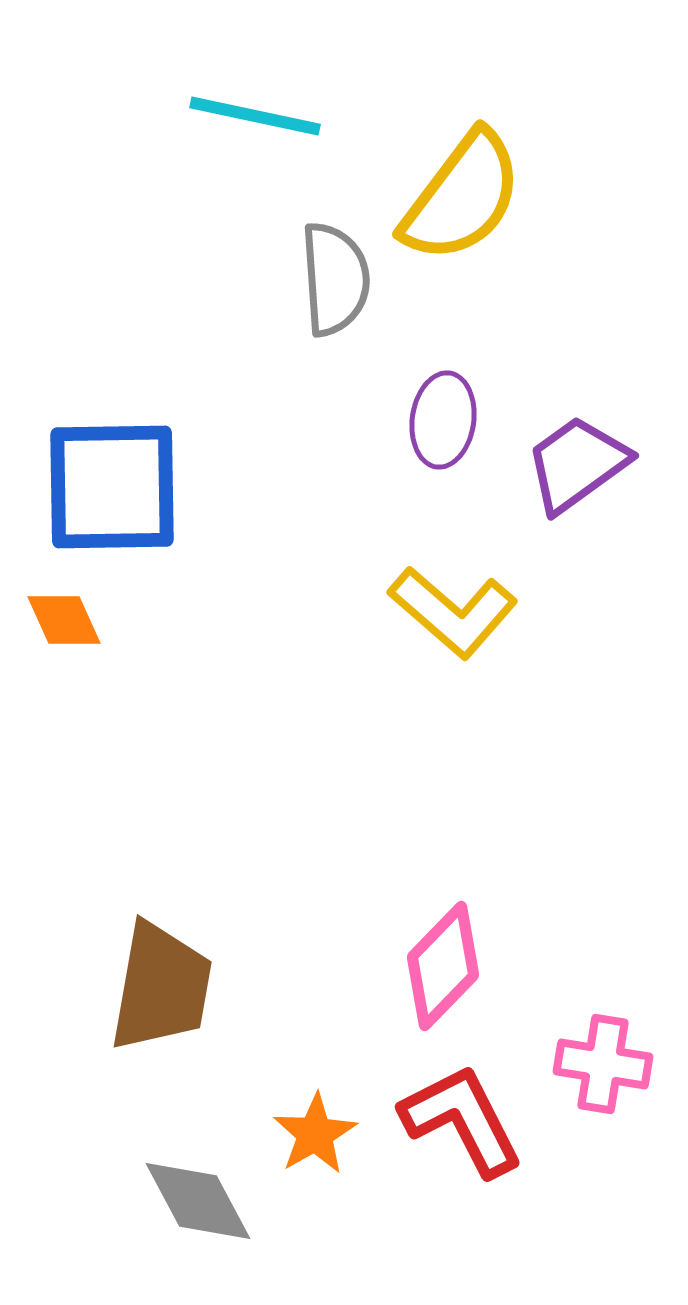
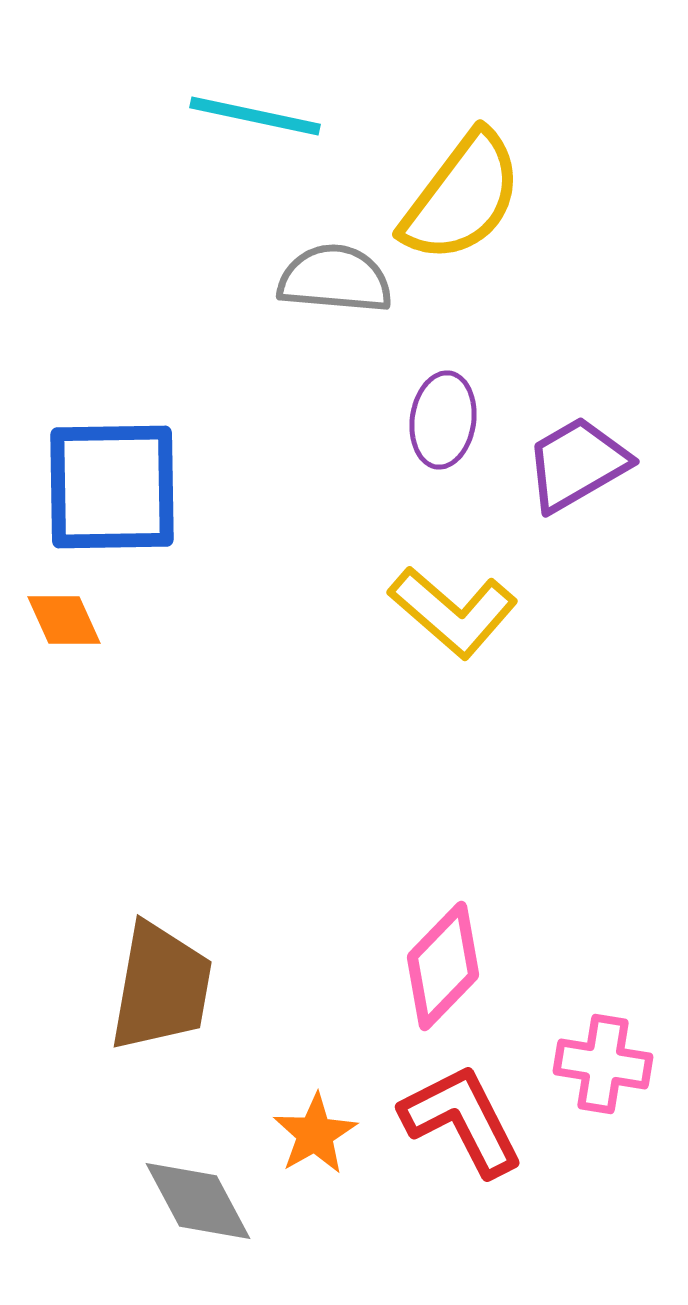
gray semicircle: rotated 81 degrees counterclockwise
purple trapezoid: rotated 6 degrees clockwise
